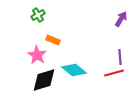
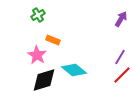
purple line: rotated 35 degrees clockwise
red line: moved 8 px right, 2 px down; rotated 30 degrees counterclockwise
